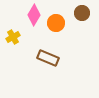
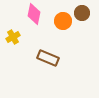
pink diamond: moved 1 px up; rotated 20 degrees counterclockwise
orange circle: moved 7 px right, 2 px up
